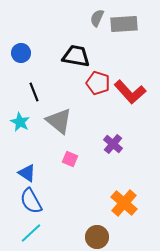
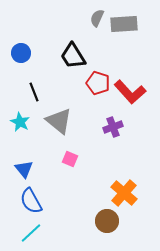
black trapezoid: moved 3 px left; rotated 132 degrees counterclockwise
purple cross: moved 17 px up; rotated 30 degrees clockwise
blue triangle: moved 3 px left, 4 px up; rotated 18 degrees clockwise
orange cross: moved 10 px up
brown circle: moved 10 px right, 16 px up
